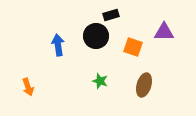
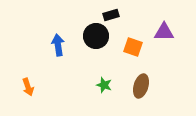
green star: moved 4 px right, 4 px down
brown ellipse: moved 3 px left, 1 px down
